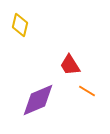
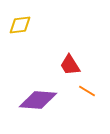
yellow diamond: rotated 70 degrees clockwise
purple diamond: rotated 27 degrees clockwise
